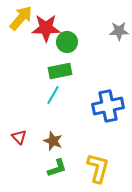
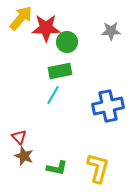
gray star: moved 8 px left
brown star: moved 29 px left, 15 px down
green L-shape: rotated 30 degrees clockwise
